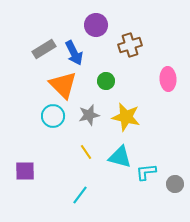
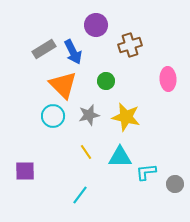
blue arrow: moved 1 px left, 1 px up
cyan triangle: rotated 15 degrees counterclockwise
